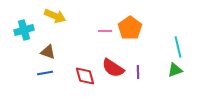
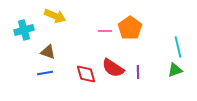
red diamond: moved 1 px right, 2 px up
